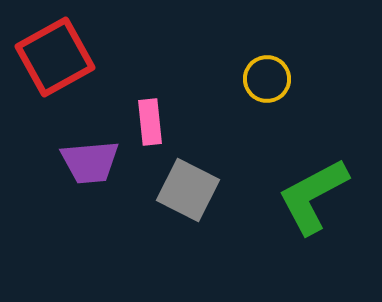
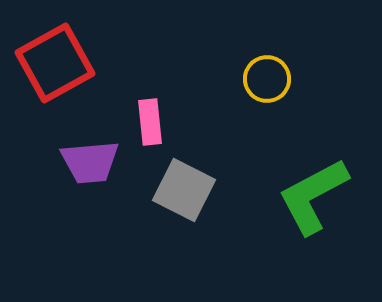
red square: moved 6 px down
gray square: moved 4 px left
